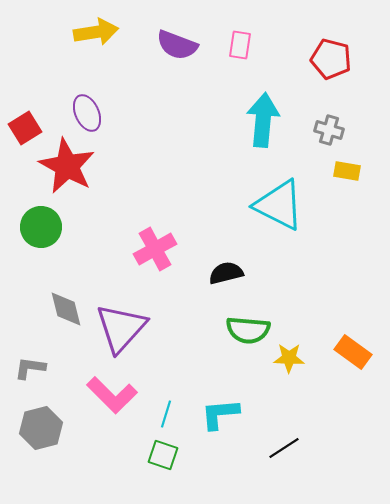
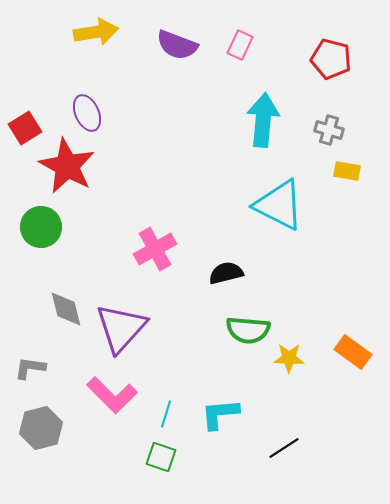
pink rectangle: rotated 16 degrees clockwise
green square: moved 2 px left, 2 px down
